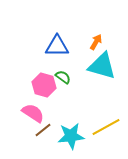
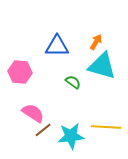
green semicircle: moved 10 px right, 5 px down
pink hexagon: moved 24 px left, 13 px up; rotated 10 degrees counterclockwise
yellow line: rotated 32 degrees clockwise
